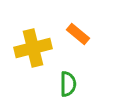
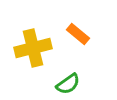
green semicircle: rotated 55 degrees clockwise
